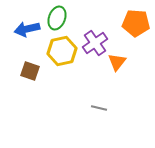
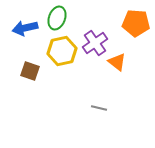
blue arrow: moved 2 px left, 1 px up
orange triangle: rotated 30 degrees counterclockwise
